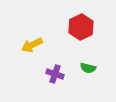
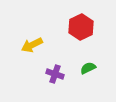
green semicircle: rotated 140 degrees clockwise
